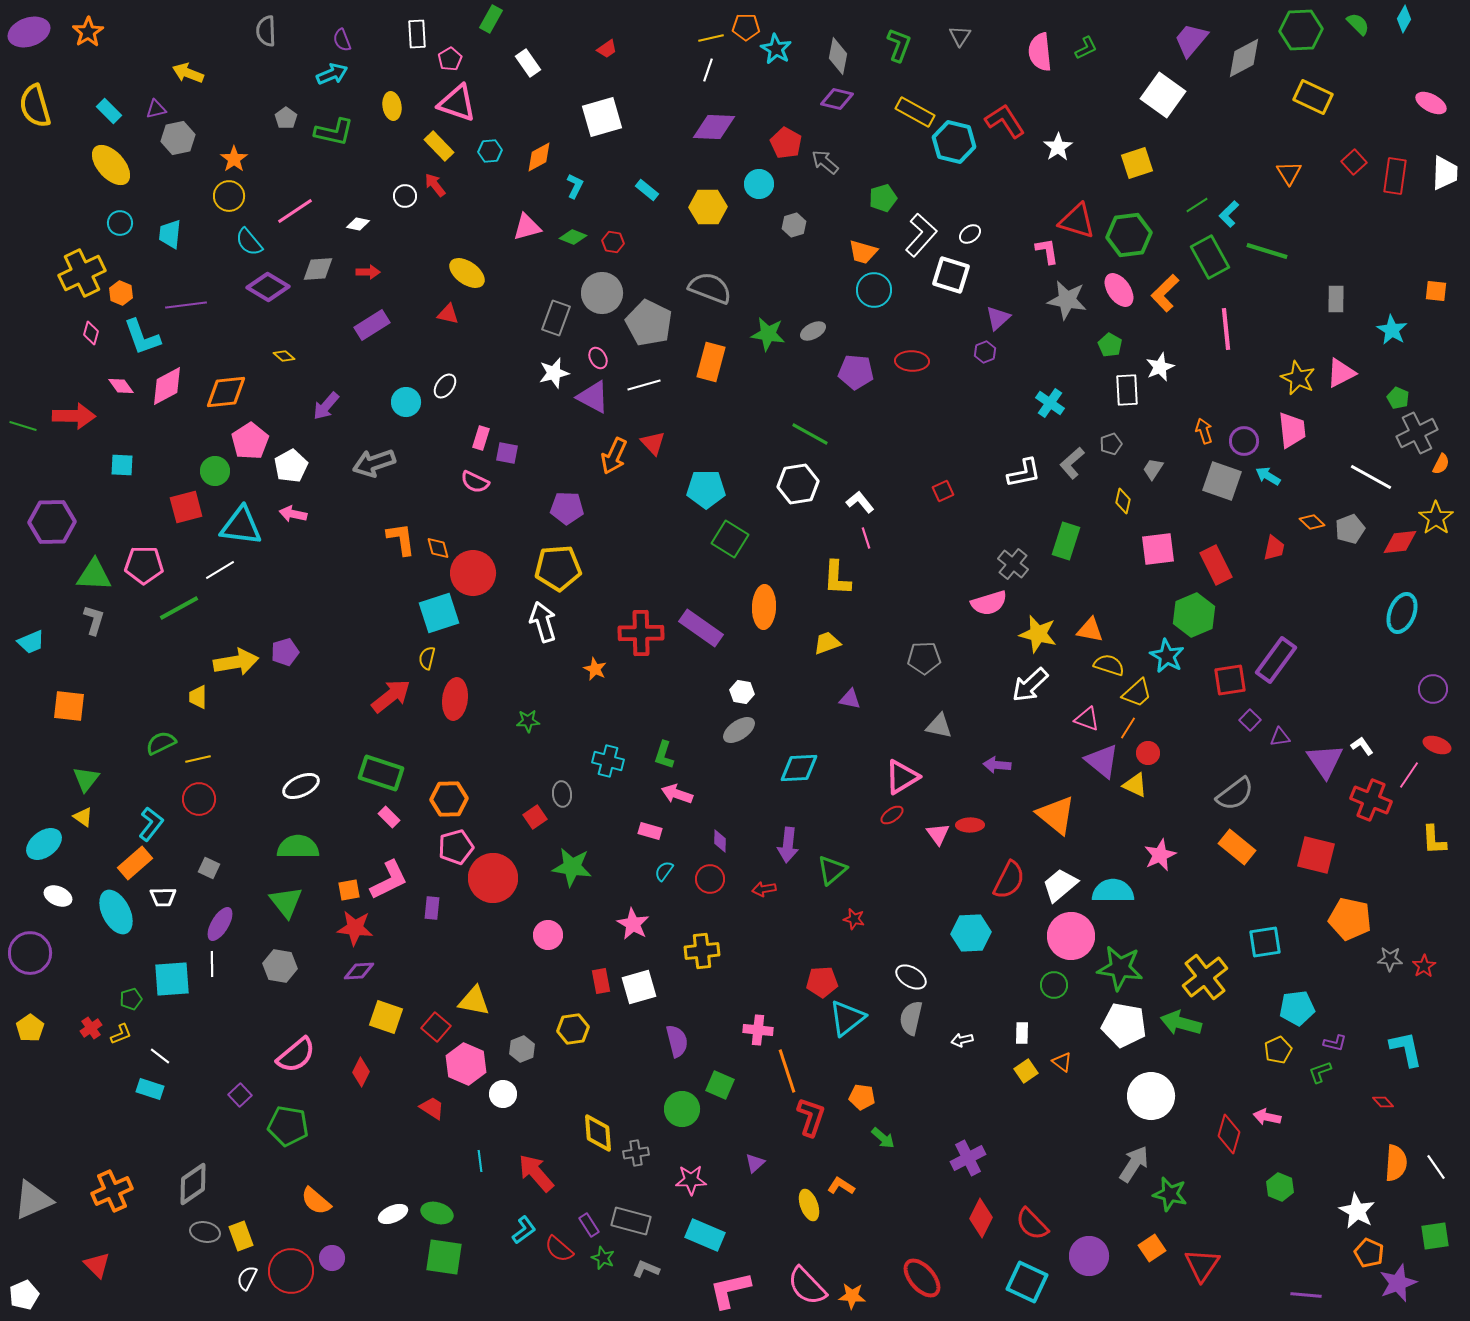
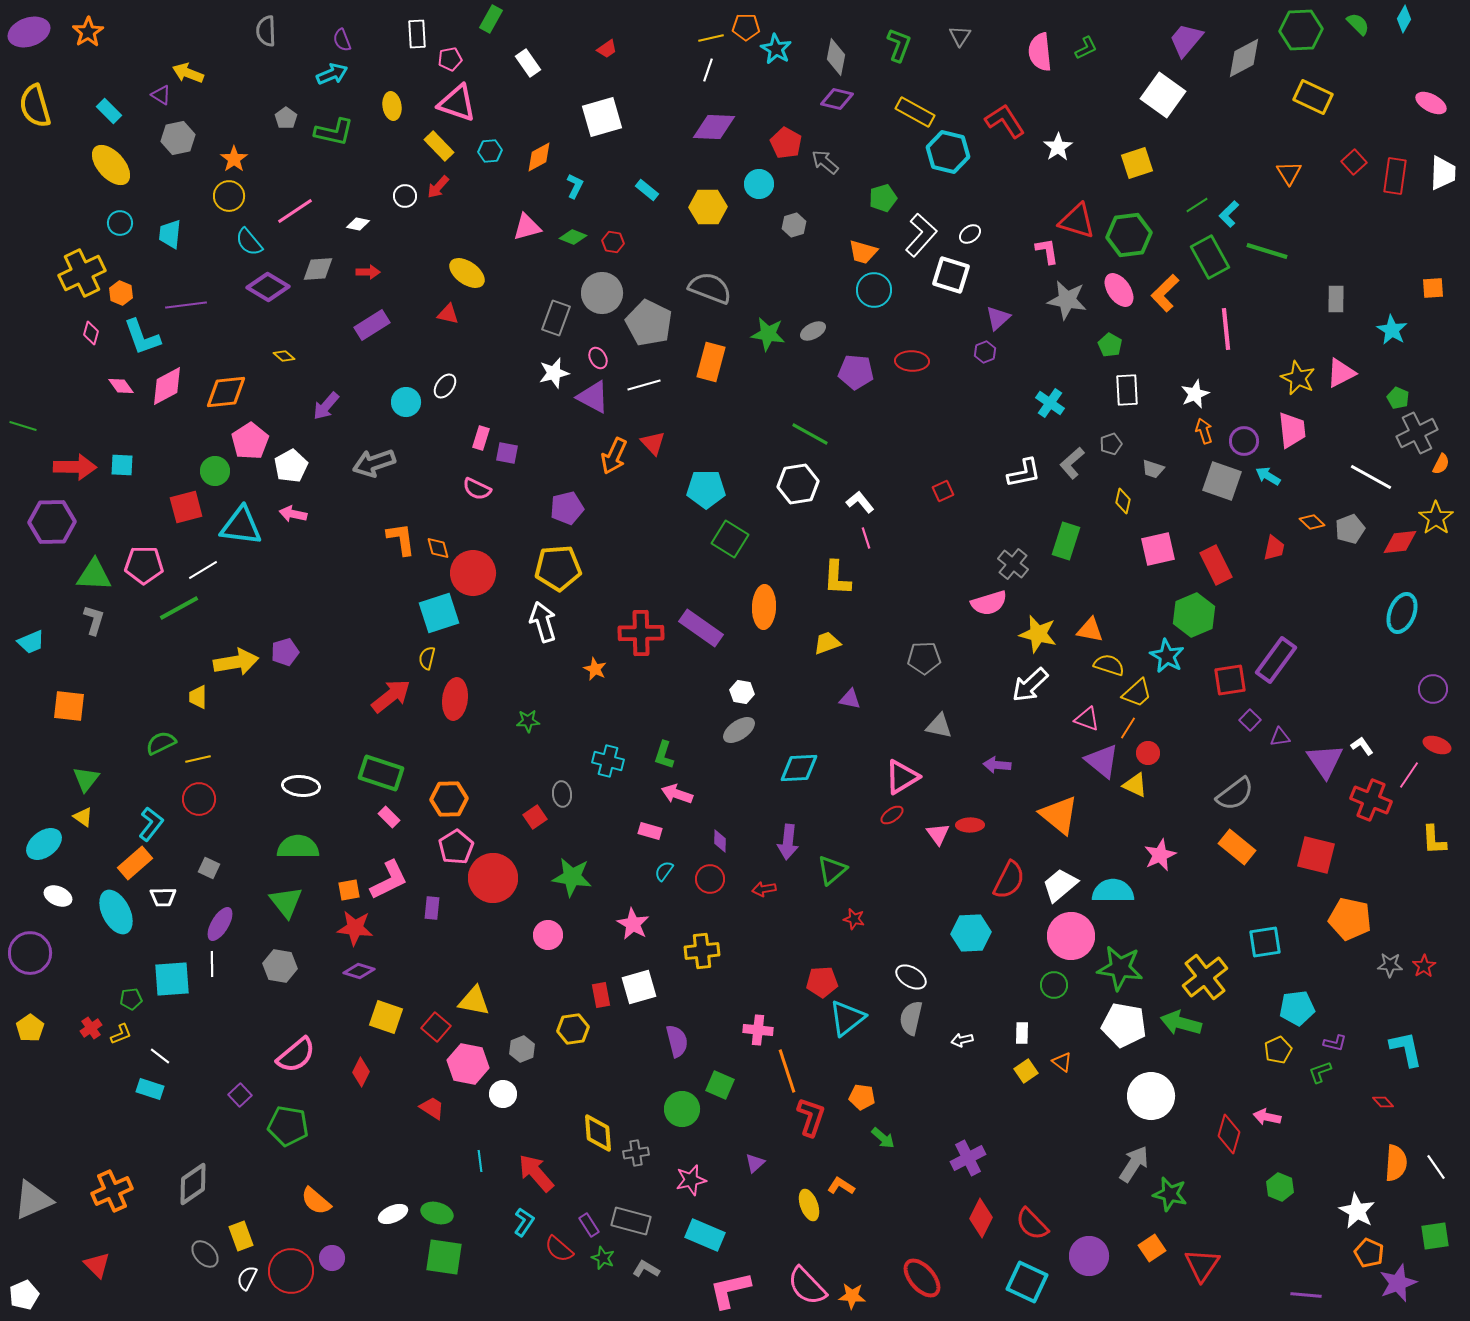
purple trapezoid at (1191, 40): moved 5 px left
gray diamond at (838, 56): moved 2 px left, 1 px down
pink pentagon at (450, 59): rotated 20 degrees clockwise
purple triangle at (156, 109): moved 5 px right, 14 px up; rotated 45 degrees clockwise
cyan hexagon at (954, 142): moved 6 px left, 10 px down
white trapezoid at (1445, 173): moved 2 px left
red arrow at (435, 185): moved 3 px right, 2 px down; rotated 100 degrees counterclockwise
orange square at (1436, 291): moved 3 px left, 3 px up; rotated 10 degrees counterclockwise
white star at (1160, 367): moved 35 px right, 27 px down
red arrow at (74, 416): moved 1 px right, 51 px down
gray trapezoid at (1153, 469): rotated 105 degrees counterclockwise
pink semicircle at (475, 482): moved 2 px right, 7 px down
purple pentagon at (567, 508): rotated 16 degrees counterclockwise
pink square at (1158, 549): rotated 6 degrees counterclockwise
white line at (220, 570): moved 17 px left
white ellipse at (301, 786): rotated 30 degrees clockwise
orange triangle at (1056, 815): moved 3 px right
purple arrow at (788, 845): moved 3 px up
pink pentagon at (456, 847): rotated 16 degrees counterclockwise
green star at (572, 867): moved 10 px down
gray star at (1390, 959): moved 6 px down
purple diamond at (359, 971): rotated 20 degrees clockwise
red rectangle at (601, 981): moved 14 px down
green pentagon at (131, 999): rotated 10 degrees clockwise
pink hexagon at (466, 1064): moved 2 px right; rotated 12 degrees counterclockwise
pink star at (691, 1180): rotated 12 degrees counterclockwise
cyan L-shape at (524, 1230): moved 8 px up; rotated 20 degrees counterclockwise
gray ellipse at (205, 1232): moved 22 px down; rotated 36 degrees clockwise
gray L-shape at (646, 1269): rotated 8 degrees clockwise
